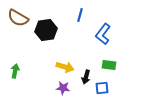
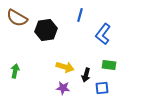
brown semicircle: moved 1 px left
black arrow: moved 2 px up
